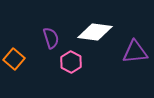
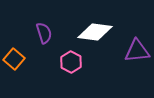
purple semicircle: moved 7 px left, 5 px up
purple triangle: moved 2 px right, 1 px up
